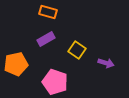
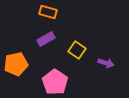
pink pentagon: rotated 15 degrees clockwise
